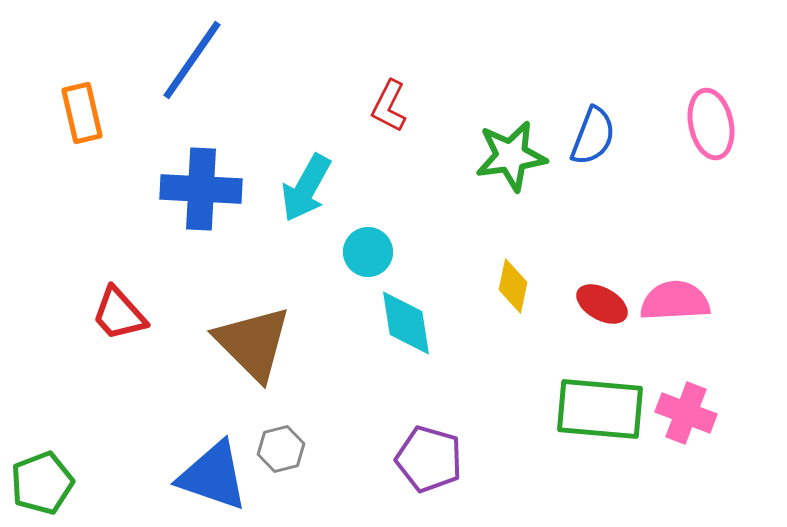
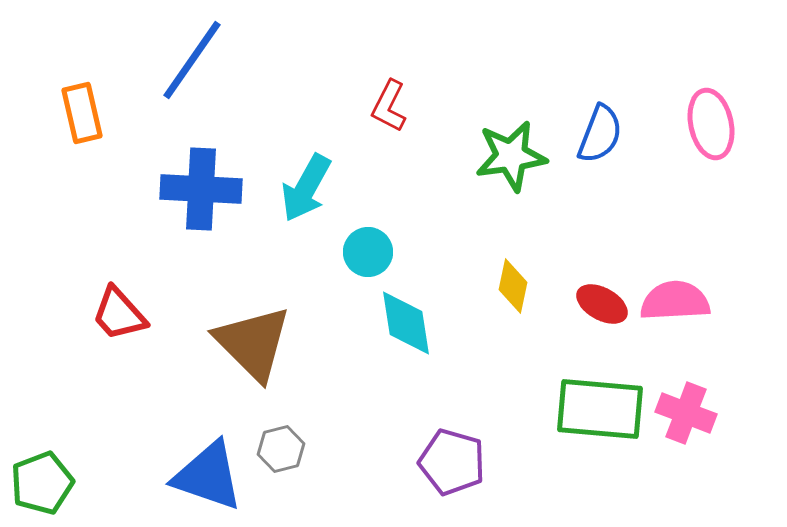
blue semicircle: moved 7 px right, 2 px up
purple pentagon: moved 23 px right, 3 px down
blue triangle: moved 5 px left
